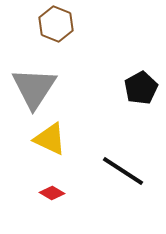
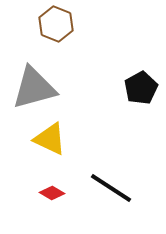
gray triangle: rotated 42 degrees clockwise
black line: moved 12 px left, 17 px down
